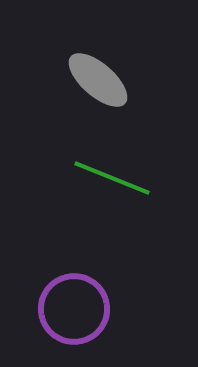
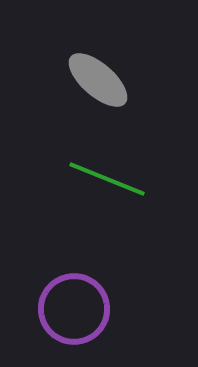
green line: moved 5 px left, 1 px down
